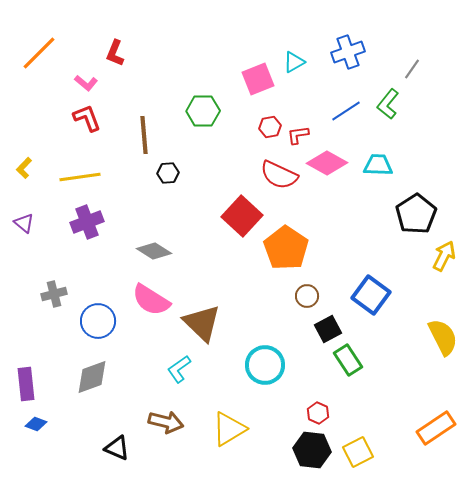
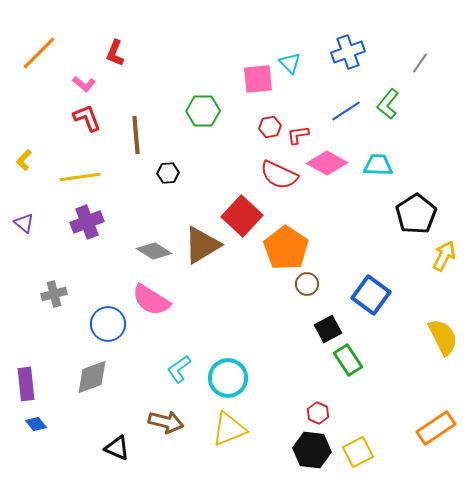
cyan triangle at (294, 62): moved 4 px left, 1 px down; rotated 45 degrees counterclockwise
gray line at (412, 69): moved 8 px right, 6 px up
pink square at (258, 79): rotated 16 degrees clockwise
pink L-shape at (86, 83): moved 2 px left, 1 px down
brown line at (144, 135): moved 8 px left
yellow L-shape at (24, 168): moved 8 px up
brown circle at (307, 296): moved 12 px up
blue circle at (98, 321): moved 10 px right, 3 px down
brown triangle at (202, 323): moved 78 px up; rotated 45 degrees clockwise
cyan circle at (265, 365): moved 37 px left, 13 px down
blue diamond at (36, 424): rotated 30 degrees clockwise
yellow triangle at (229, 429): rotated 9 degrees clockwise
